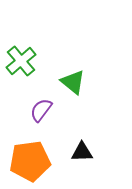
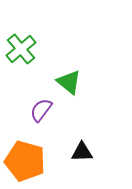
green cross: moved 12 px up
green triangle: moved 4 px left
orange pentagon: moved 5 px left; rotated 24 degrees clockwise
